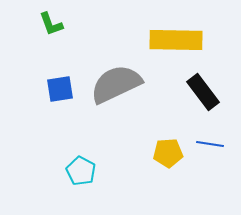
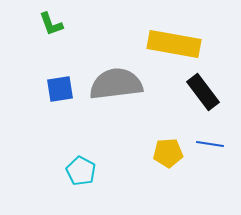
yellow rectangle: moved 2 px left, 4 px down; rotated 9 degrees clockwise
gray semicircle: rotated 18 degrees clockwise
